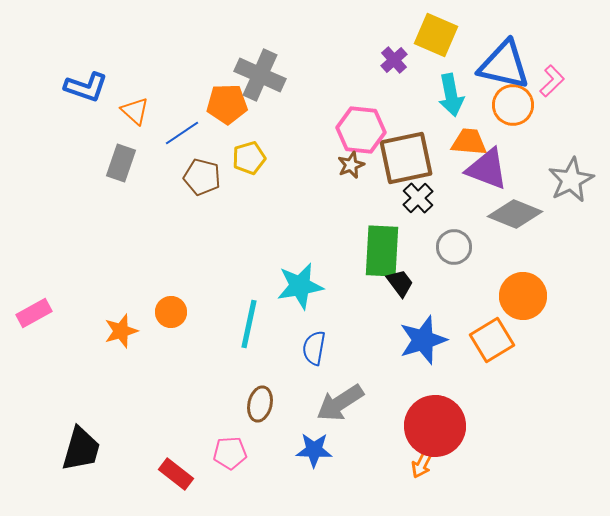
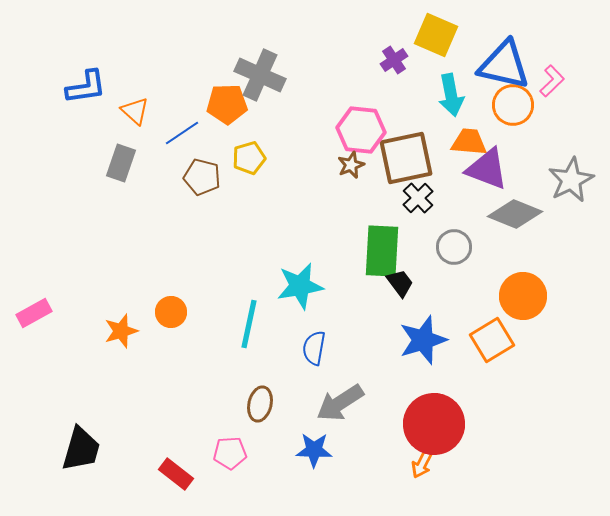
purple cross at (394, 60): rotated 8 degrees clockwise
blue L-shape at (86, 87): rotated 27 degrees counterclockwise
red circle at (435, 426): moved 1 px left, 2 px up
